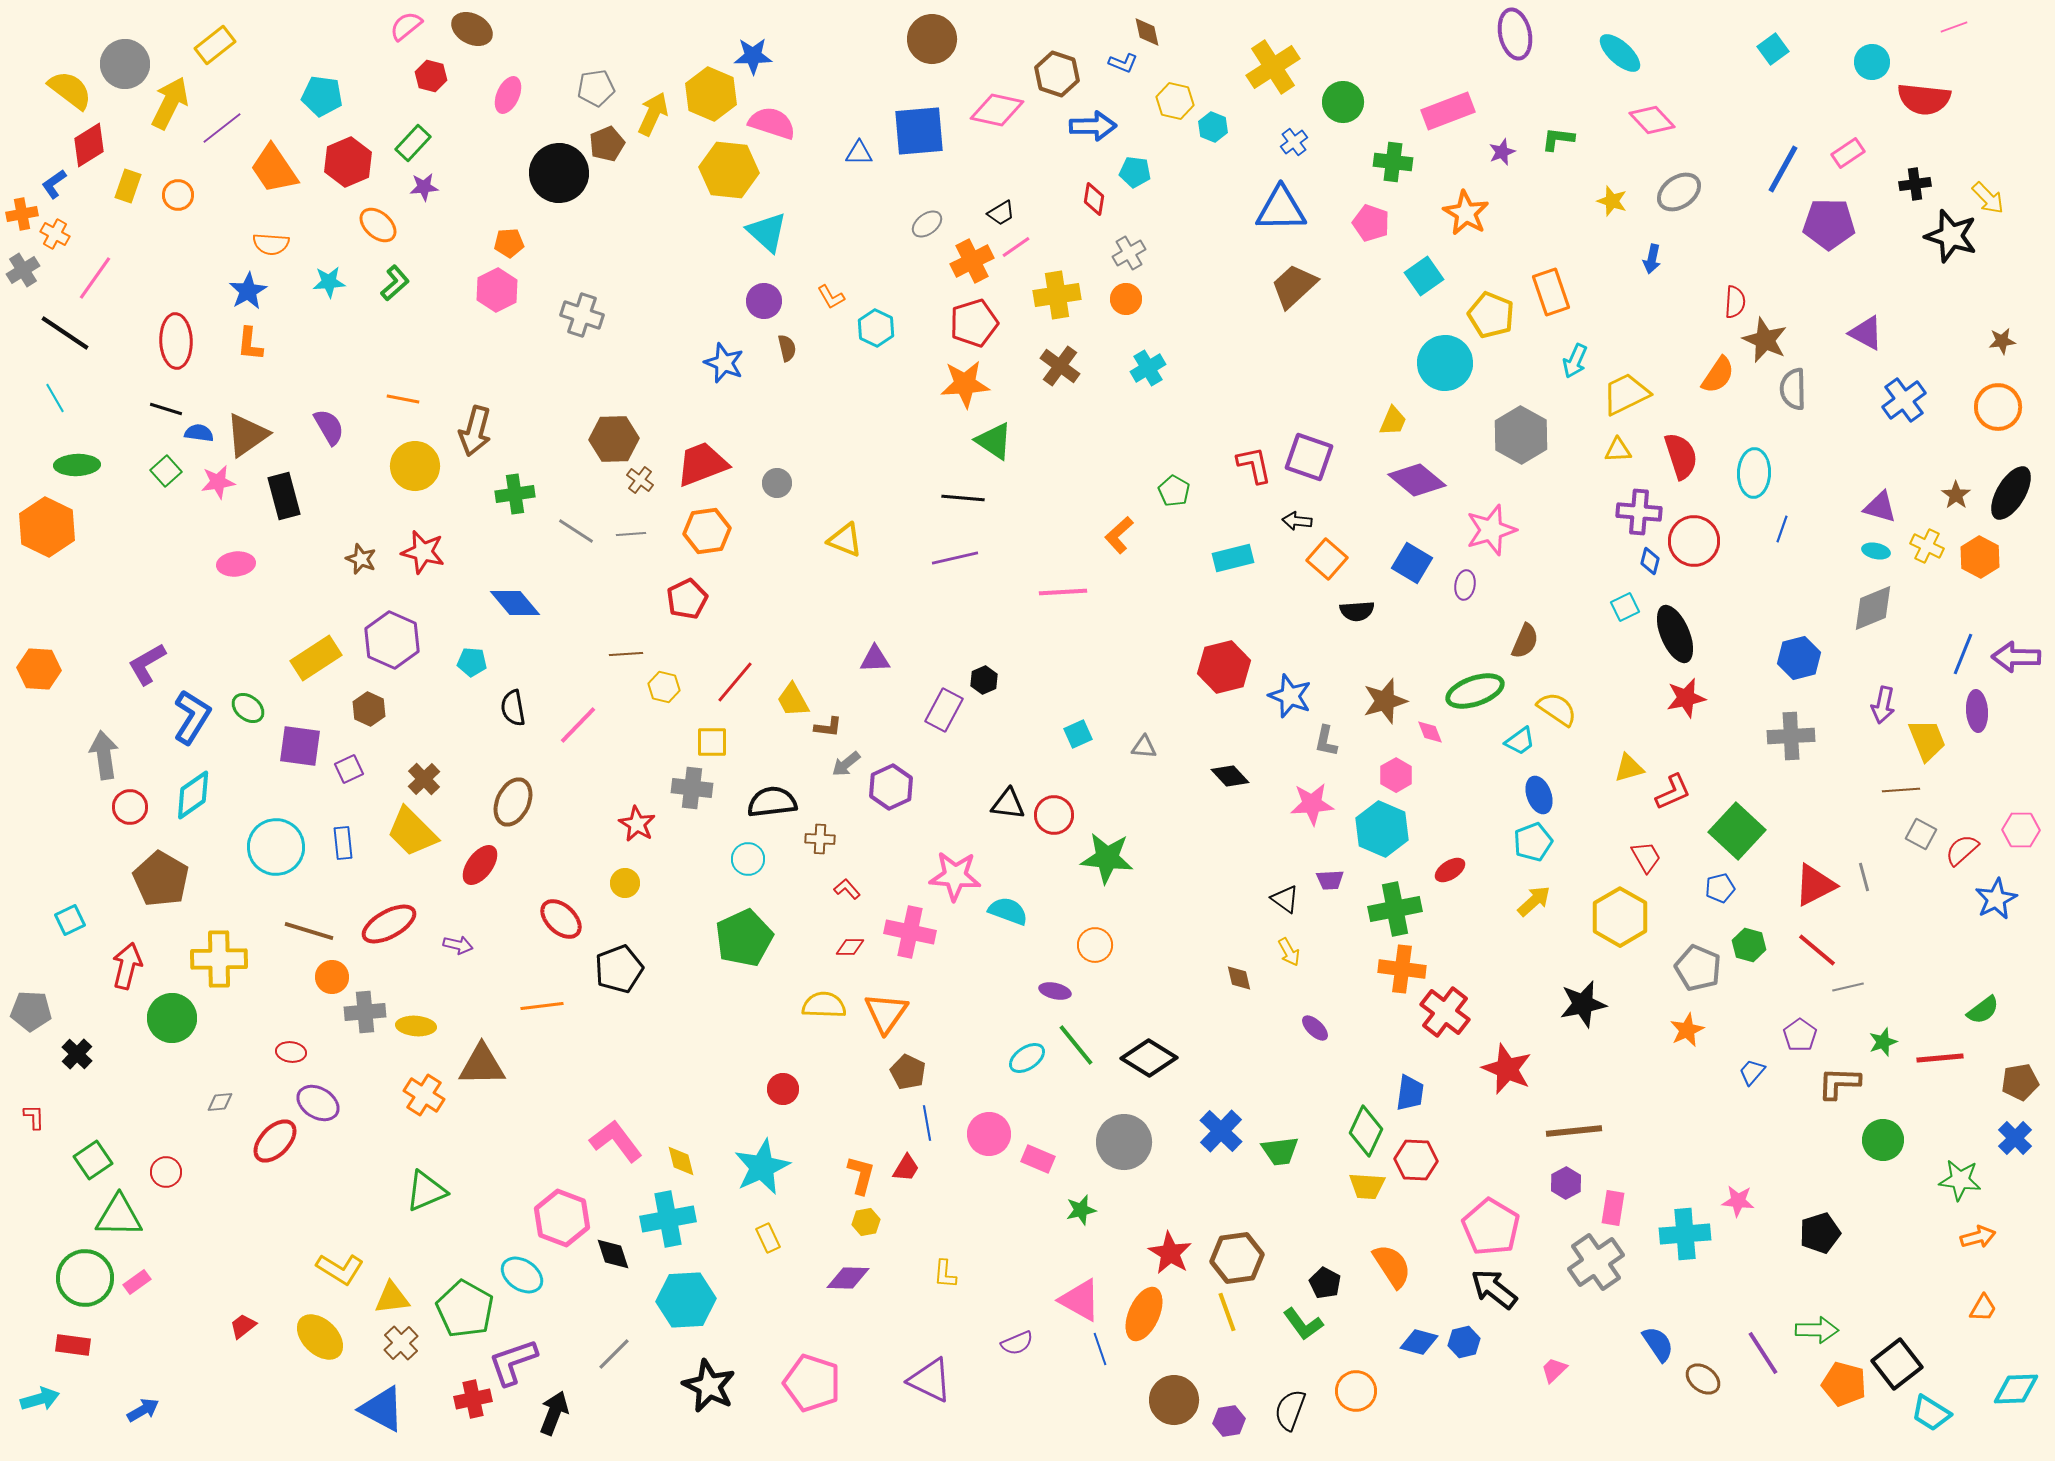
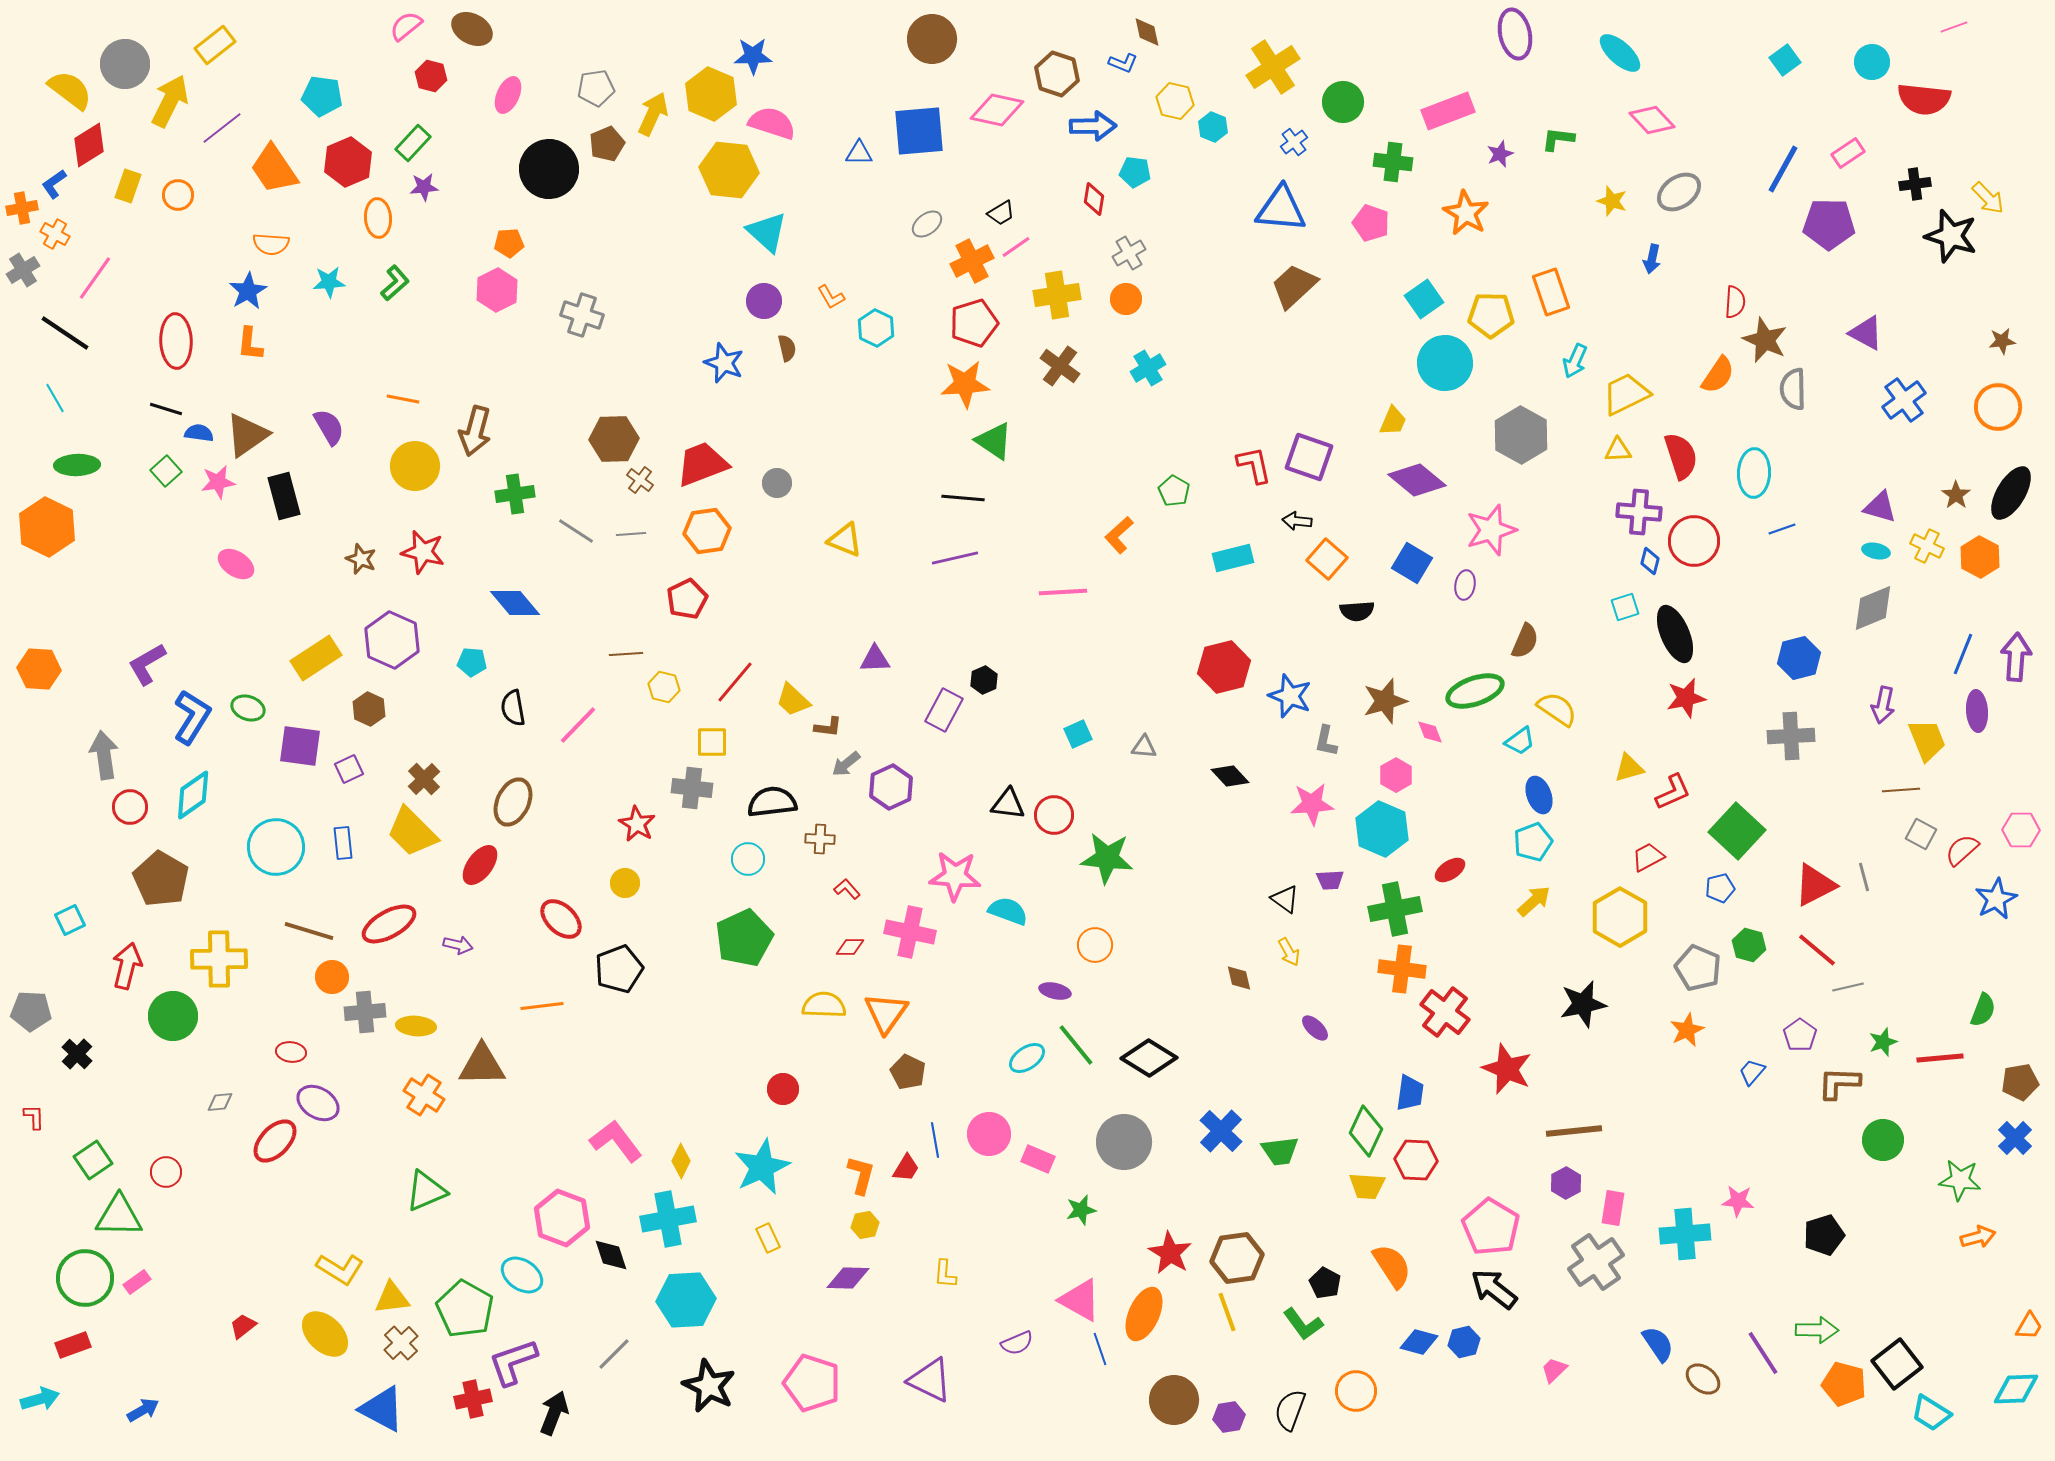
cyan square at (1773, 49): moved 12 px right, 11 px down
yellow arrow at (170, 103): moved 2 px up
purple star at (1502, 152): moved 2 px left, 2 px down
black circle at (559, 173): moved 10 px left, 4 px up
blue triangle at (1281, 209): rotated 6 degrees clockwise
orange cross at (22, 214): moved 6 px up
orange ellipse at (378, 225): moved 7 px up; rotated 45 degrees clockwise
cyan square at (1424, 276): moved 23 px down
yellow pentagon at (1491, 315): rotated 21 degrees counterclockwise
blue line at (1782, 529): rotated 52 degrees clockwise
pink ellipse at (236, 564): rotated 39 degrees clockwise
cyan square at (1625, 607): rotated 8 degrees clockwise
purple arrow at (2016, 657): rotated 93 degrees clockwise
yellow trapezoid at (793, 700): rotated 18 degrees counterclockwise
green ellipse at (248, 708): rotated 20 degrees counterclockwise
red trapezoid at (1646, 857): moved 2 px right; rotated 88 degrees counterclockwise
green semicircle at (1983, 1010): rotated 32 degrees counterclockwise
green circle at (172, 1018): moved 1 px right, 2 px up
blue line at (927, 1123): moved 8 px right, 17 px down
yellow diamond at (681, 1161): rotated 40 degrees clockwise
yellow hexagon at (866, 1222): moved 1 px left, 3 px down
black pentagon at (1820, 1233): moved 4 px right, 2 px down
black diamond at (613, 1254): moved 2 px left, 1 px down
orange trapezoid at (1983, 1308): moved 46 px right, 18 px down
yellow ellipse at (320, 1337): moved 5 px right, 3 px up
red rectangle at (73, 1345): rotated 28 degrees counterclockwise
purple hexagon at (1229, 1421): moved 4 px up
